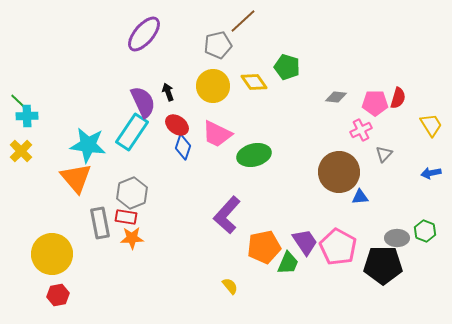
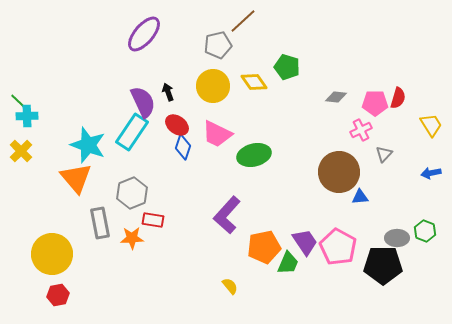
cyan star at (88, 145): rotated 12 degrees clockwise
red rectangle at (126, 217): moved 27 px right, 3 px down
